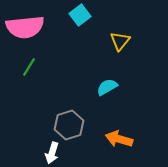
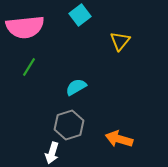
cyan semicircle: moved 31 px left
